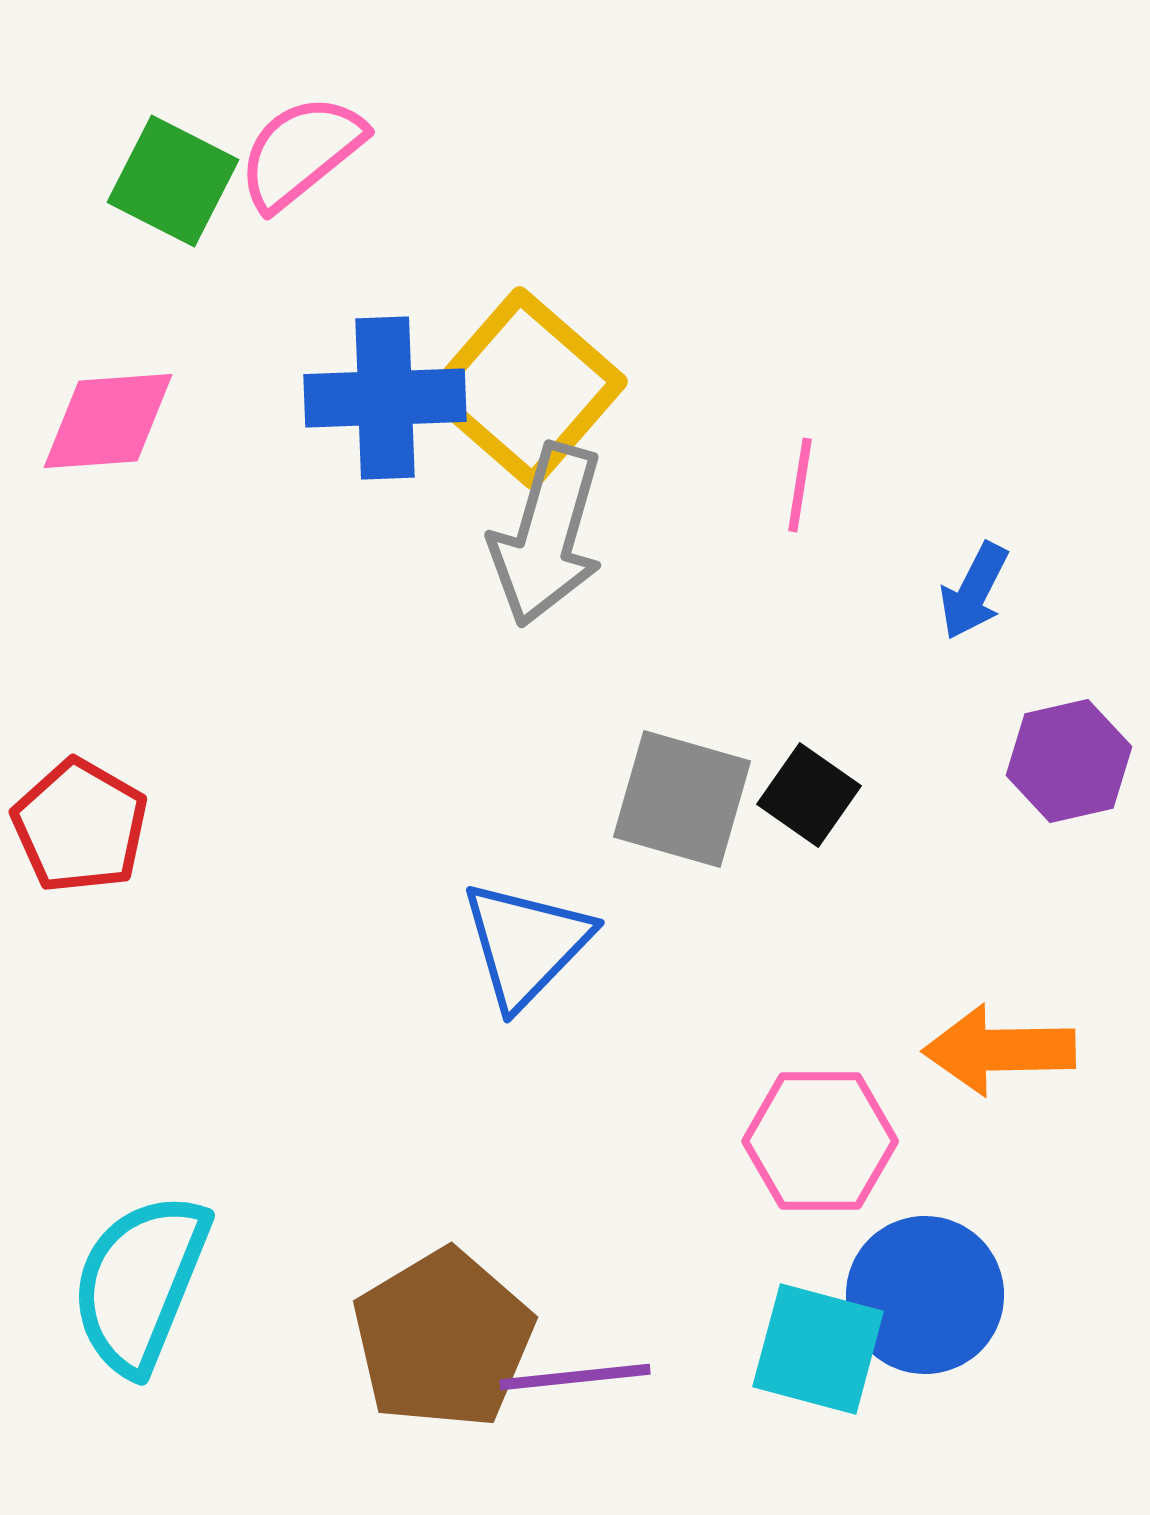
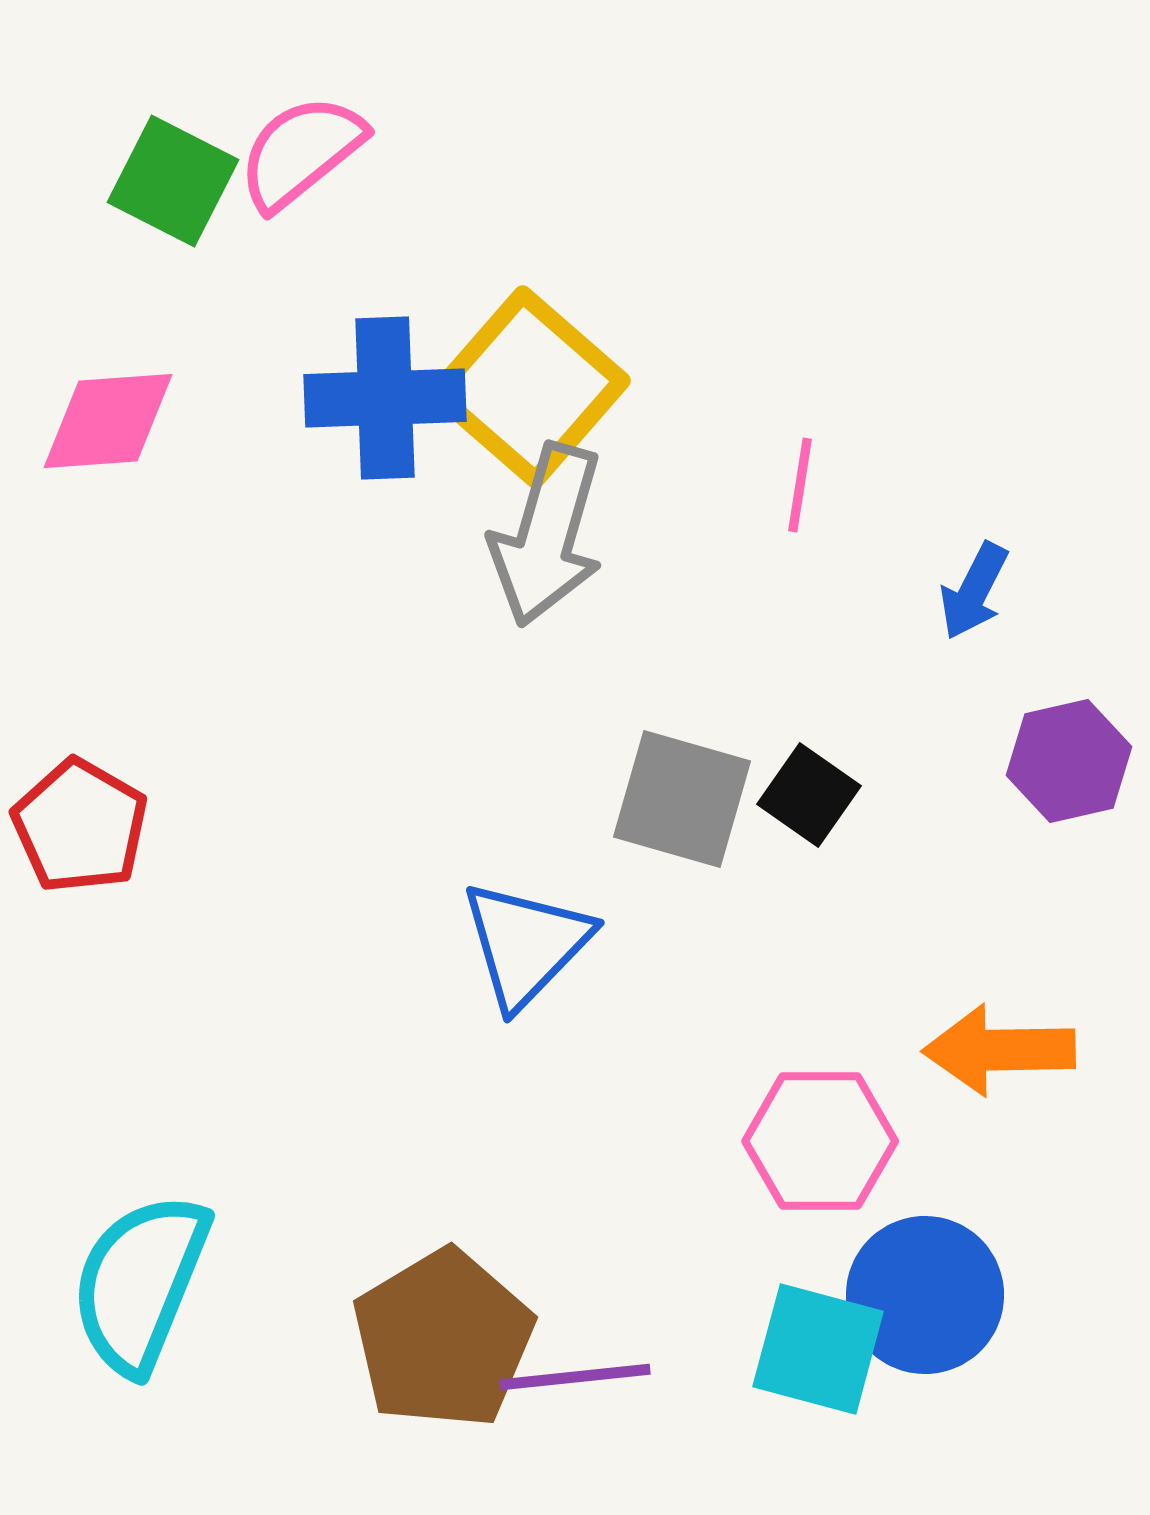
yellow square: moved 3 px right, 1 px up
